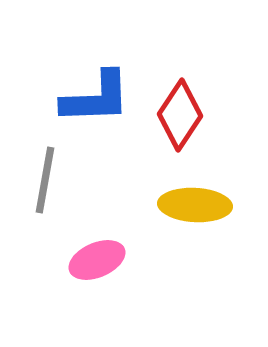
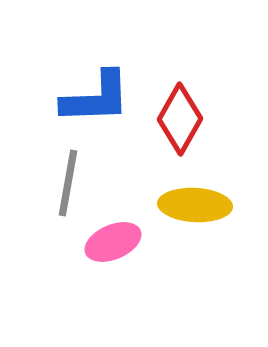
red diamond: moved 4 px down; rotated 4 degrees counterclockwise
gray line: moved 23 px right, 3 px down
pink ellipse: moved 16 px right, 18 px up
